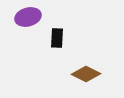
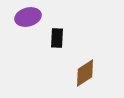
brown diamond: moved 1 px left, 1 px up; rotated 60 degrees counterclockwise
